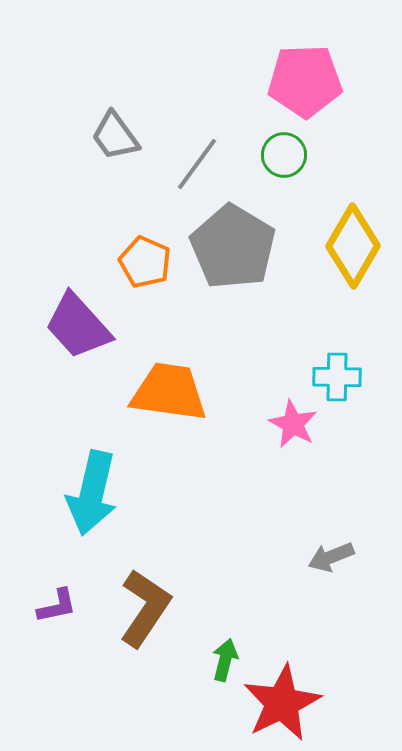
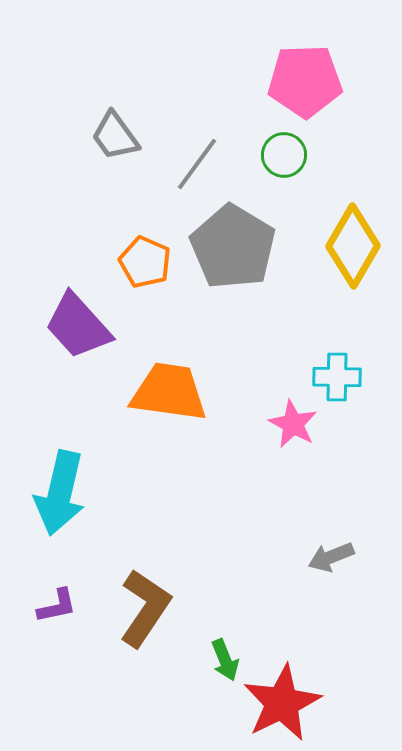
cyan arrow: moved 32 px left
green arrow: rotated 144 degrees clockwise
